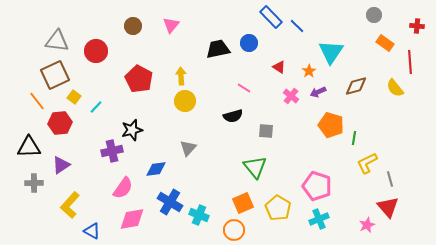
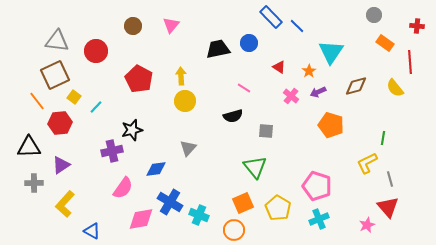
green line at (354, 138): moved 29 px right
yellow L-shape at (70, 205): moved 5 px left, 1 px up
pink diamond at (132, 219): moved 9 px right
